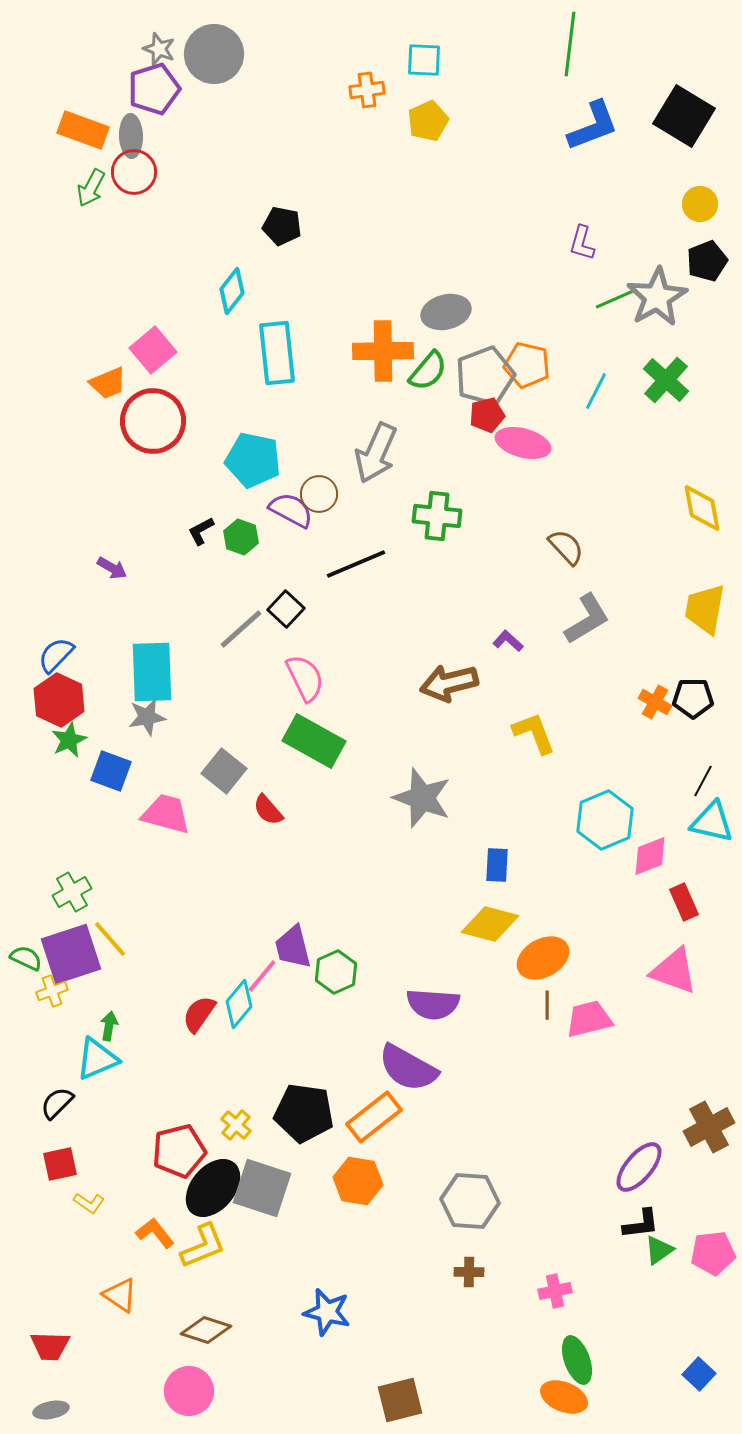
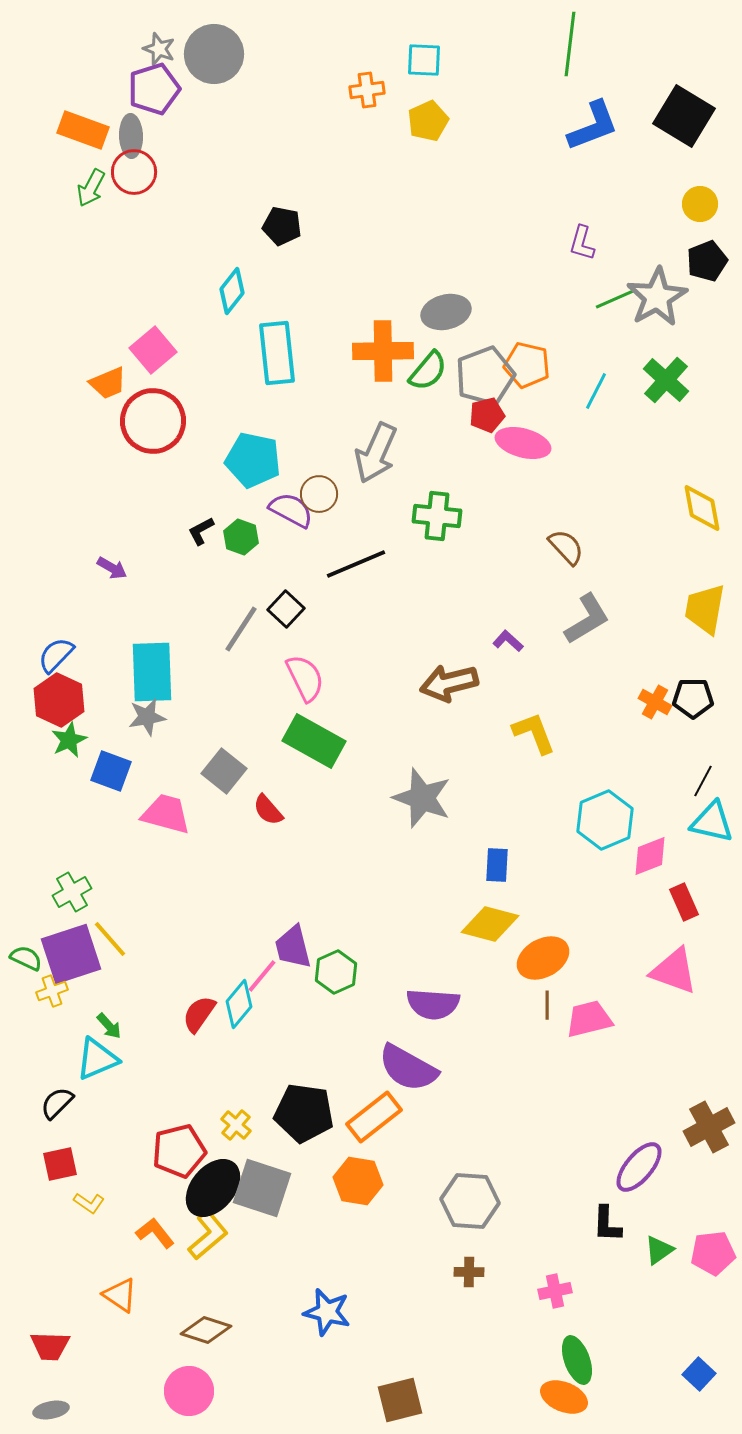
gray line at (241, 629): rotated 15 degrees counterclockwise
green arrow at (109, 1026): rotated 128 degrees clockwise
black L-shape at (641, 1224): moved 34 px left; rotated 99 degrees clockwise
yellow L-shape at (203, 1246): moved 5 px right, 11 px up; rotated 18 degrees counterclockwise
